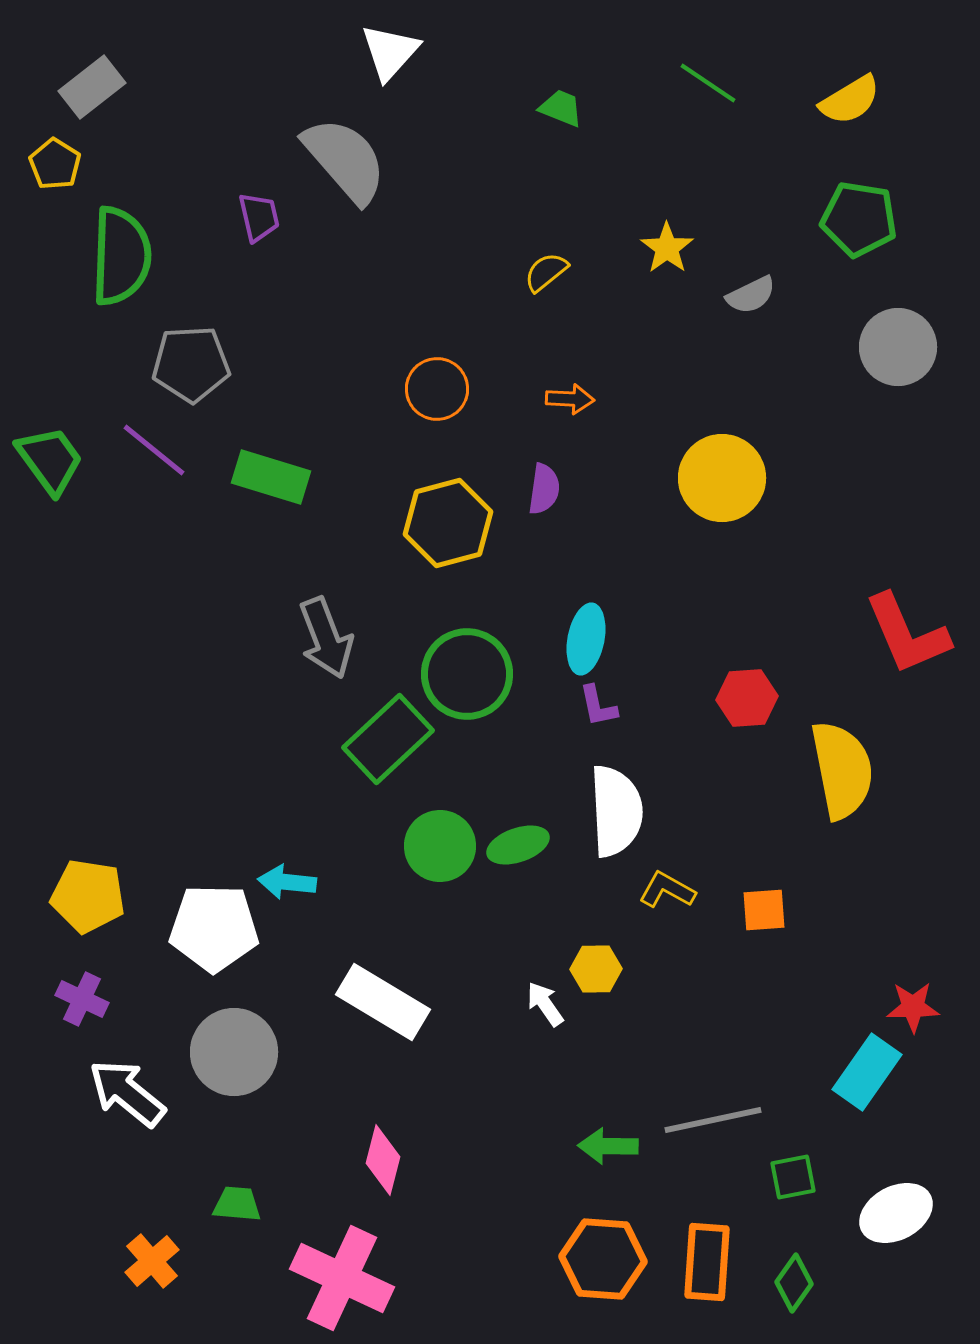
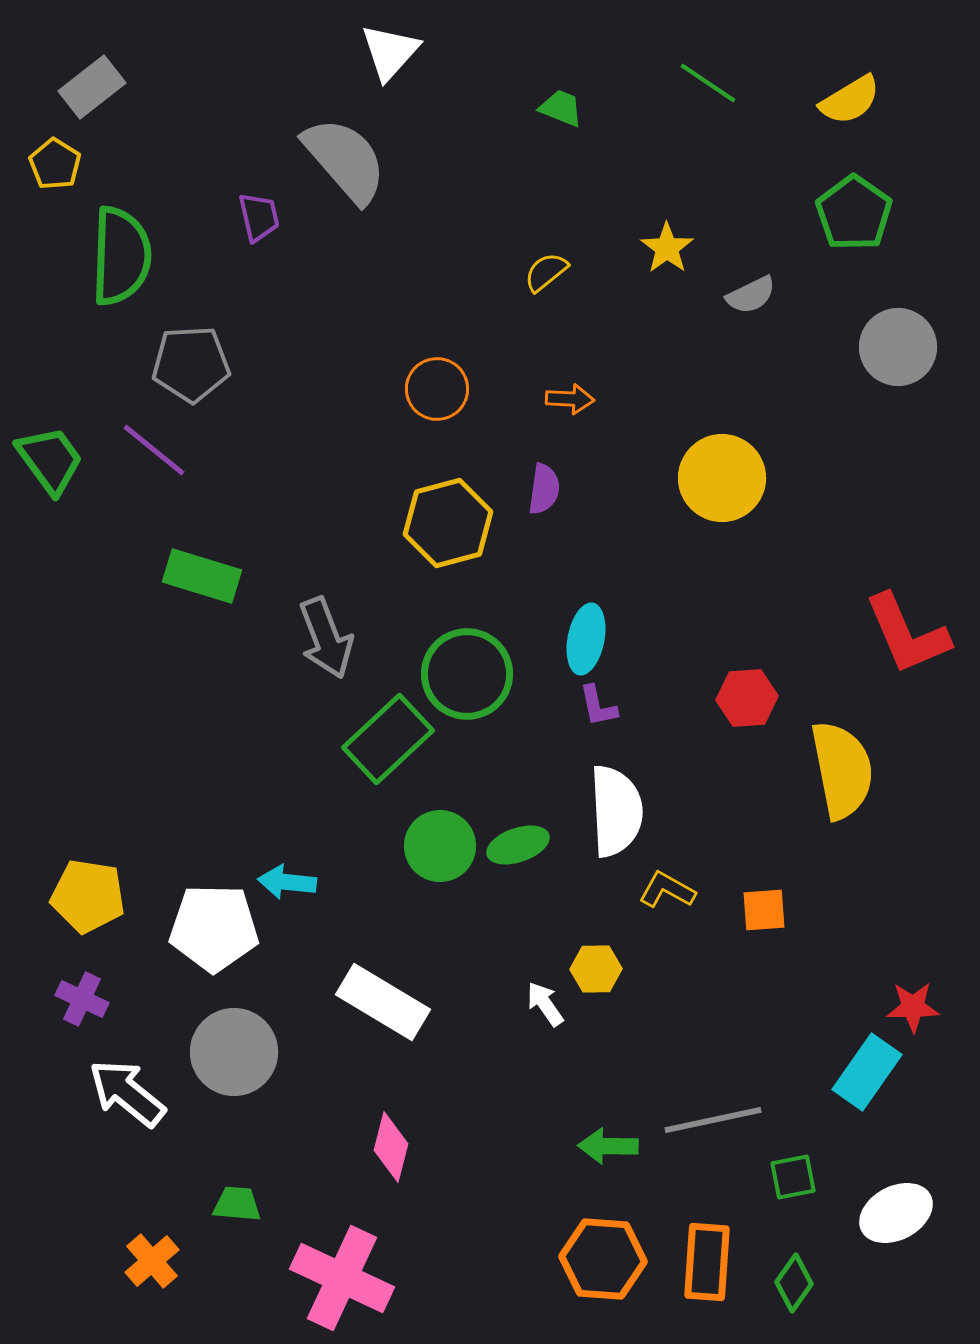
green pentagon at (859, 219): moved 5 px left, 6 px up; rotated 26 degrees clockwise
green rectangle at (271, 477): moved 69 px left, 99 px down
pink diamond at (383, 1160): moved 8 px right, 13 px up
